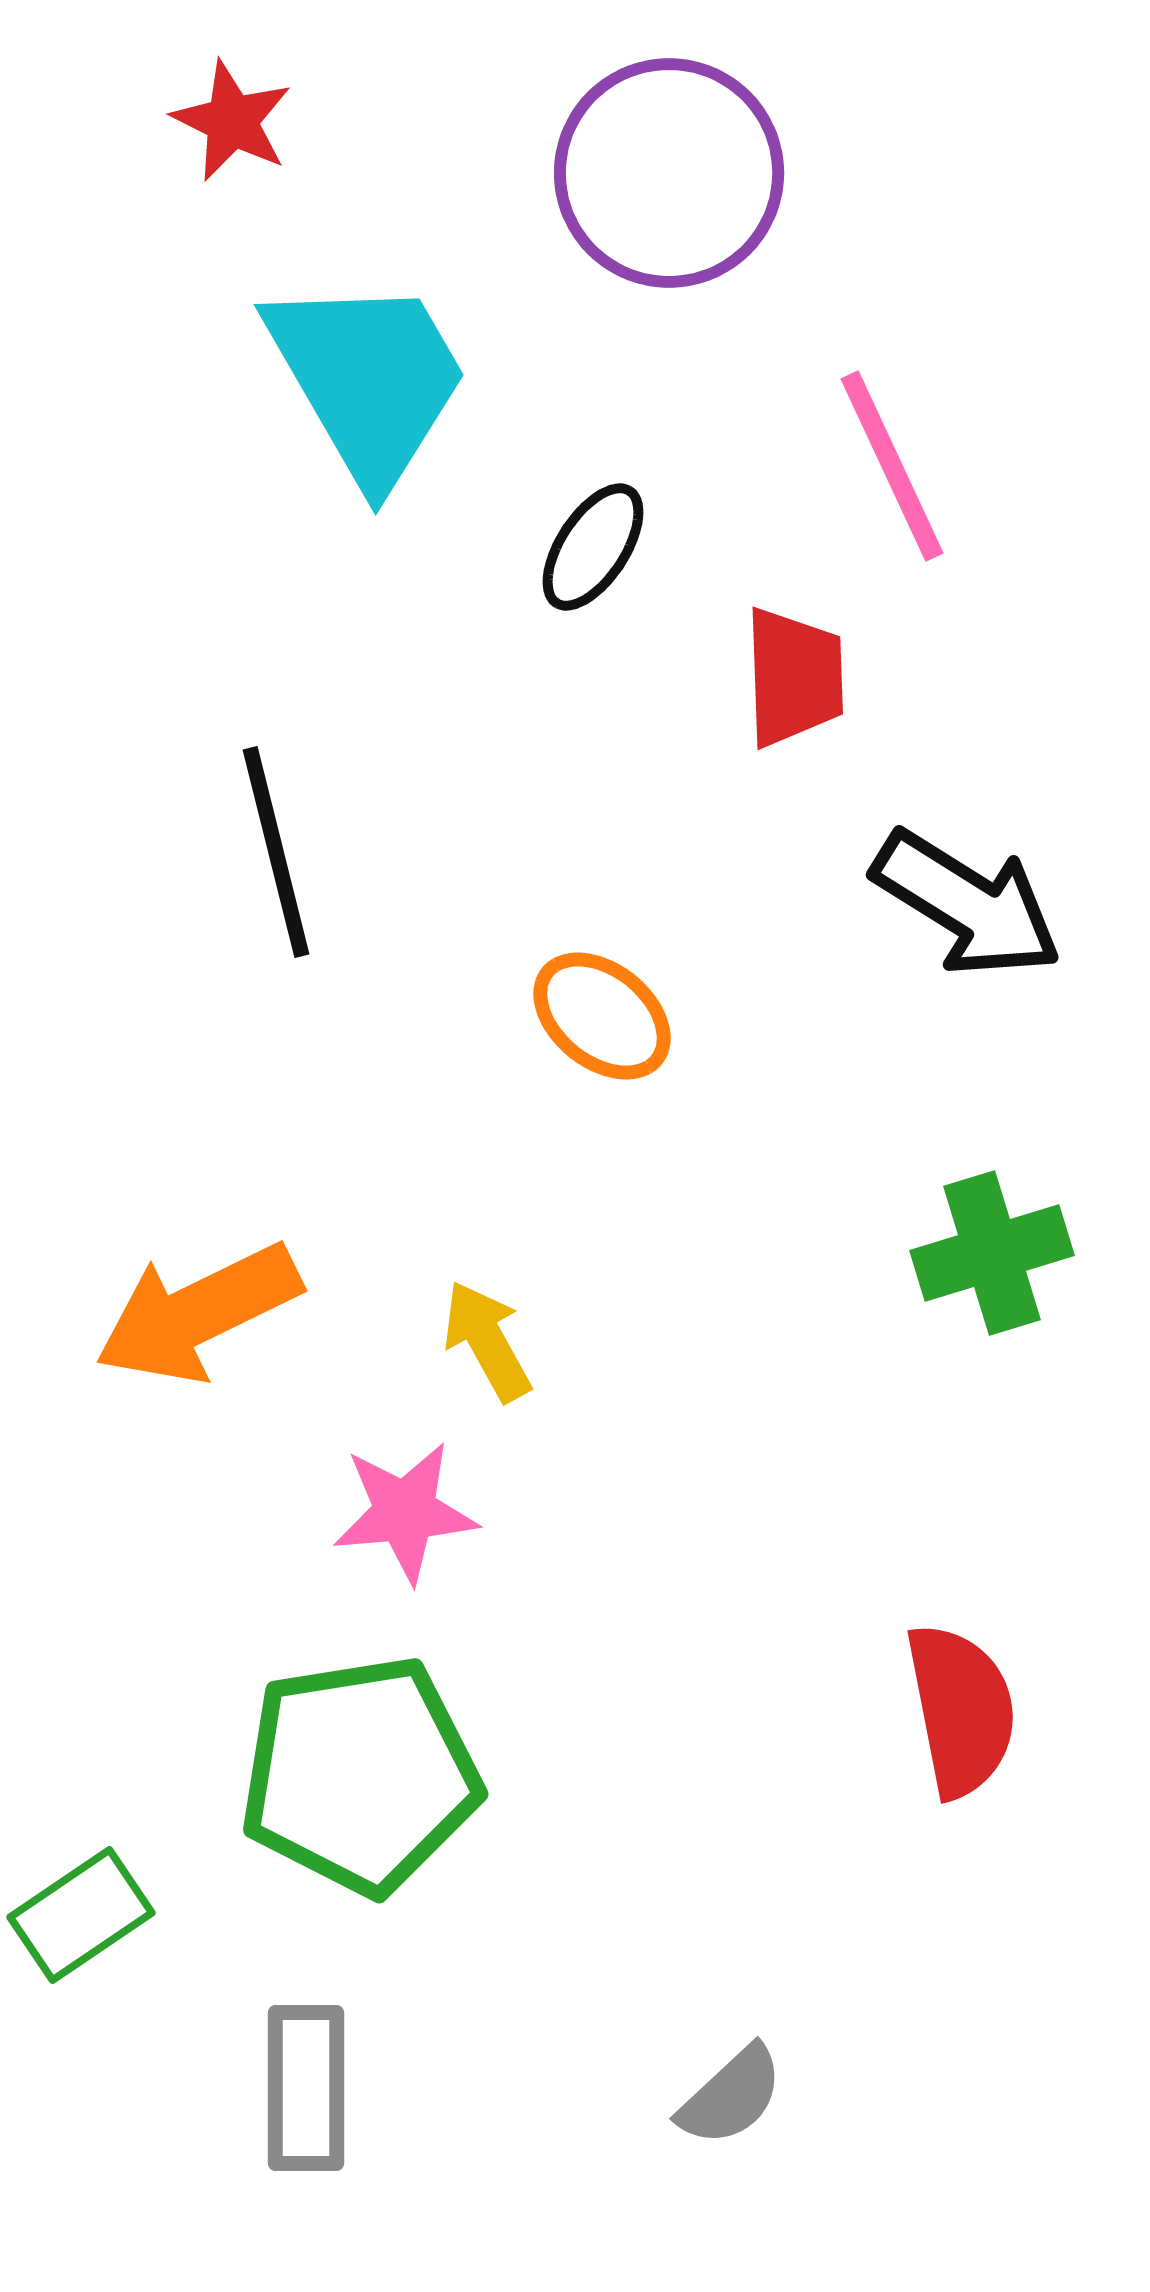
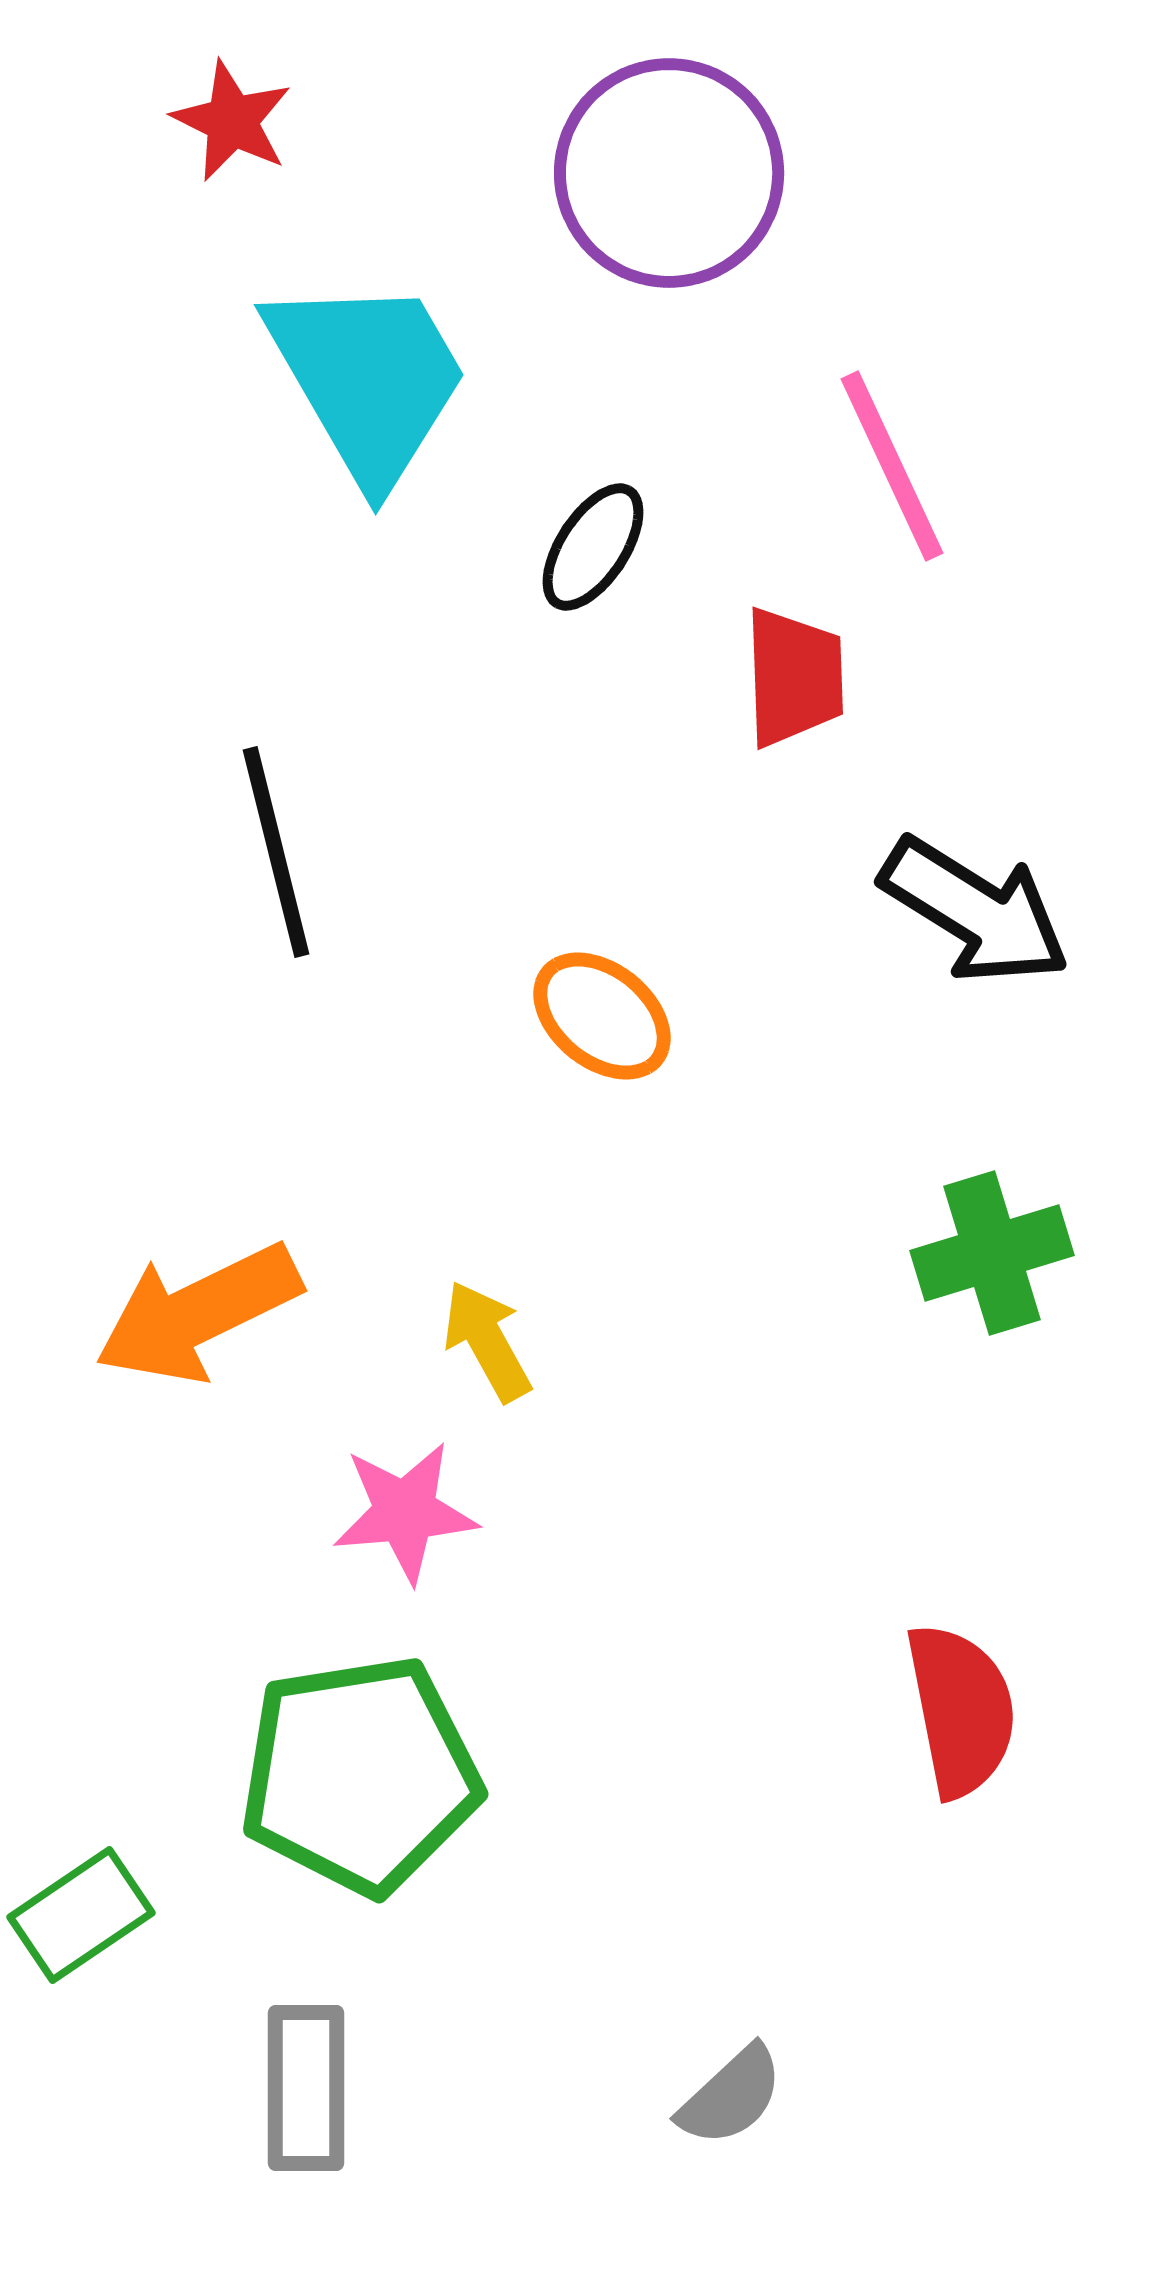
black arrow: moved 8 px right, 7 px down
